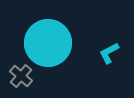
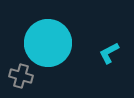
gray cross: rotated 25 degrees counterclockwise
